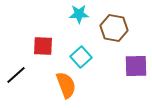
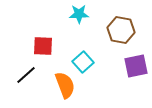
brown hexagon: moved 7 px right, 2 px down
cyan square: moved 2 px right, 5 px down
purple square: rotated 10 degrees counterclockwise
black line: moved 10 px right
orange semicircle: moved 1 px left
